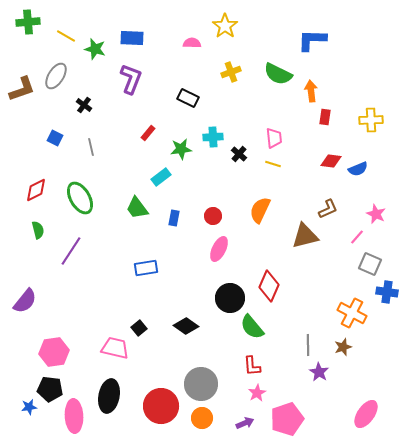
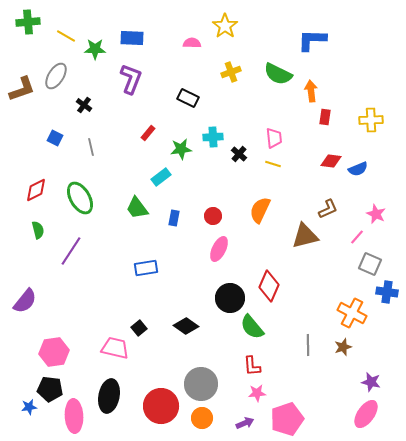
green star at (95, 49): rotated 15 degrees counterclockwise
purple star at (319, 372): moved 52 px right, 10 px down; rotated 18 degrees counterclockwise
pink star at (257, 393): rotated 24 degrees clockwise
